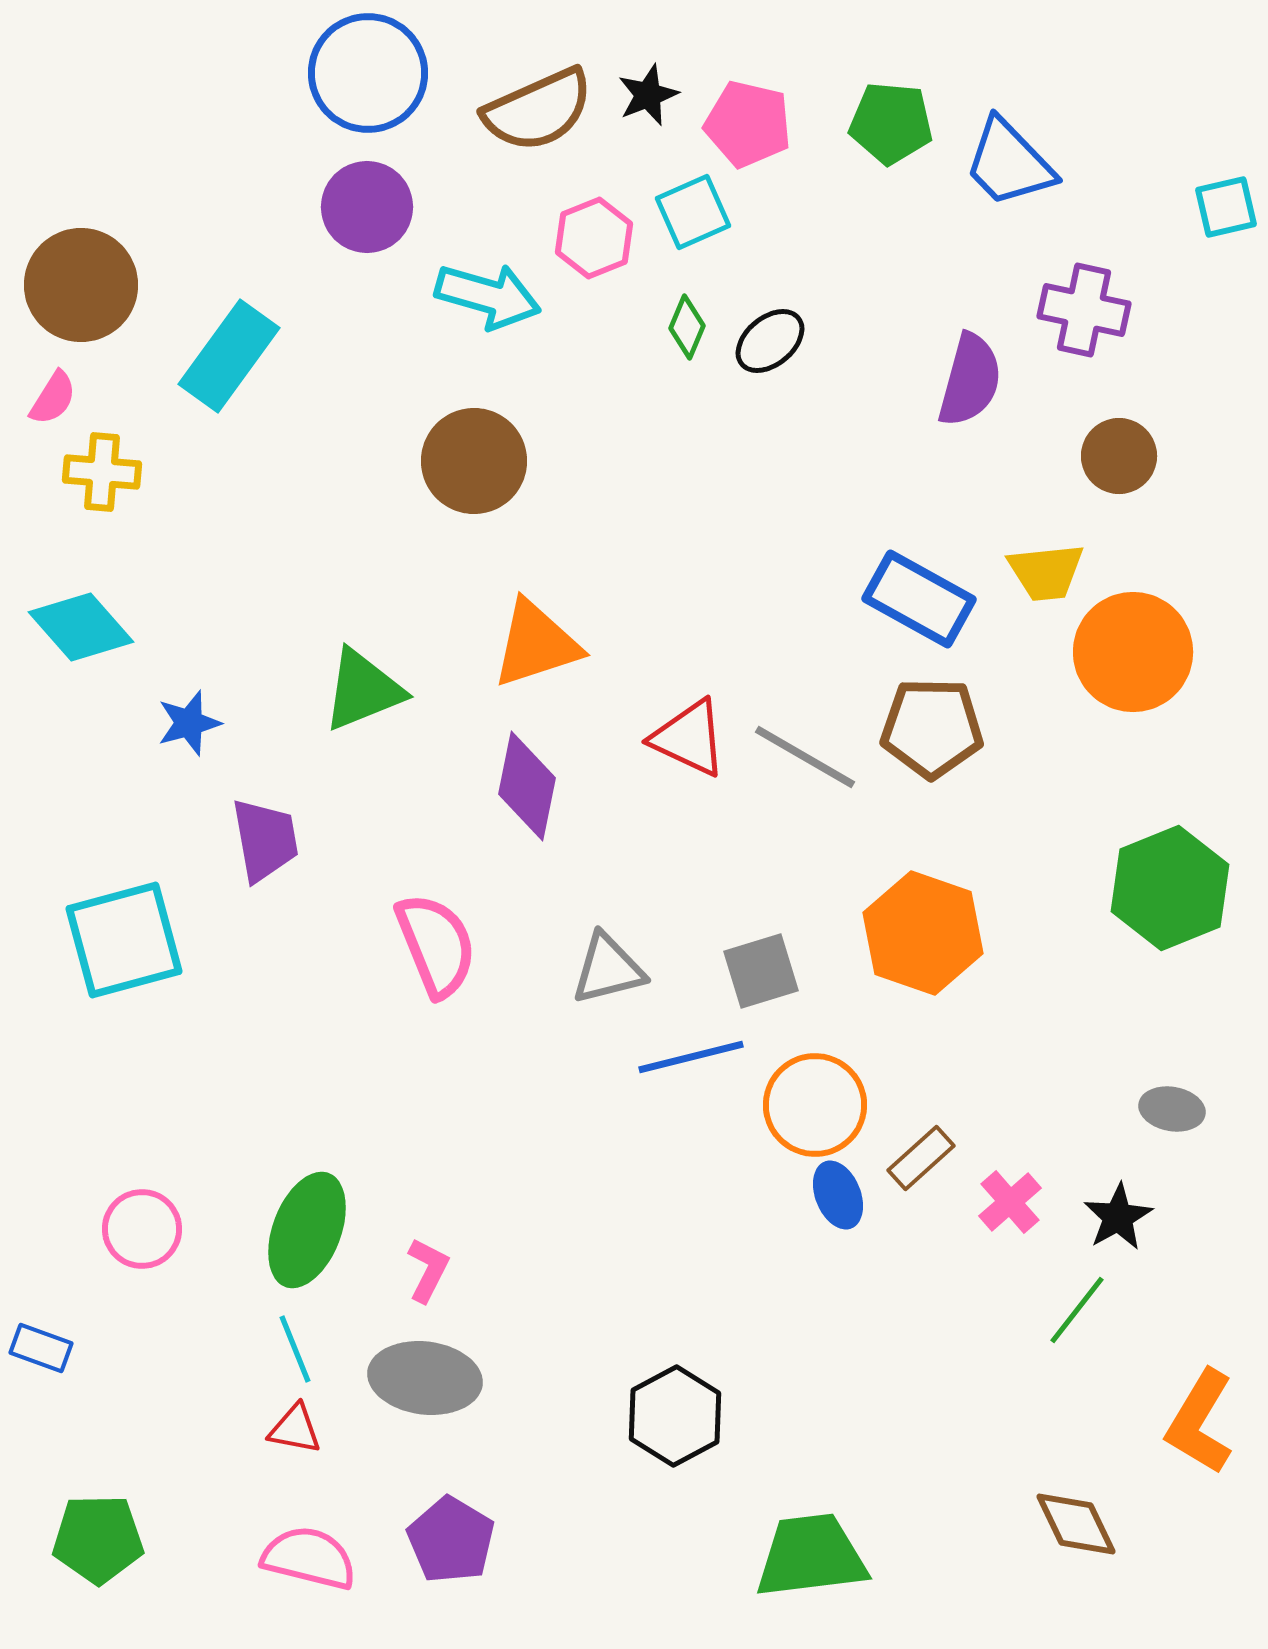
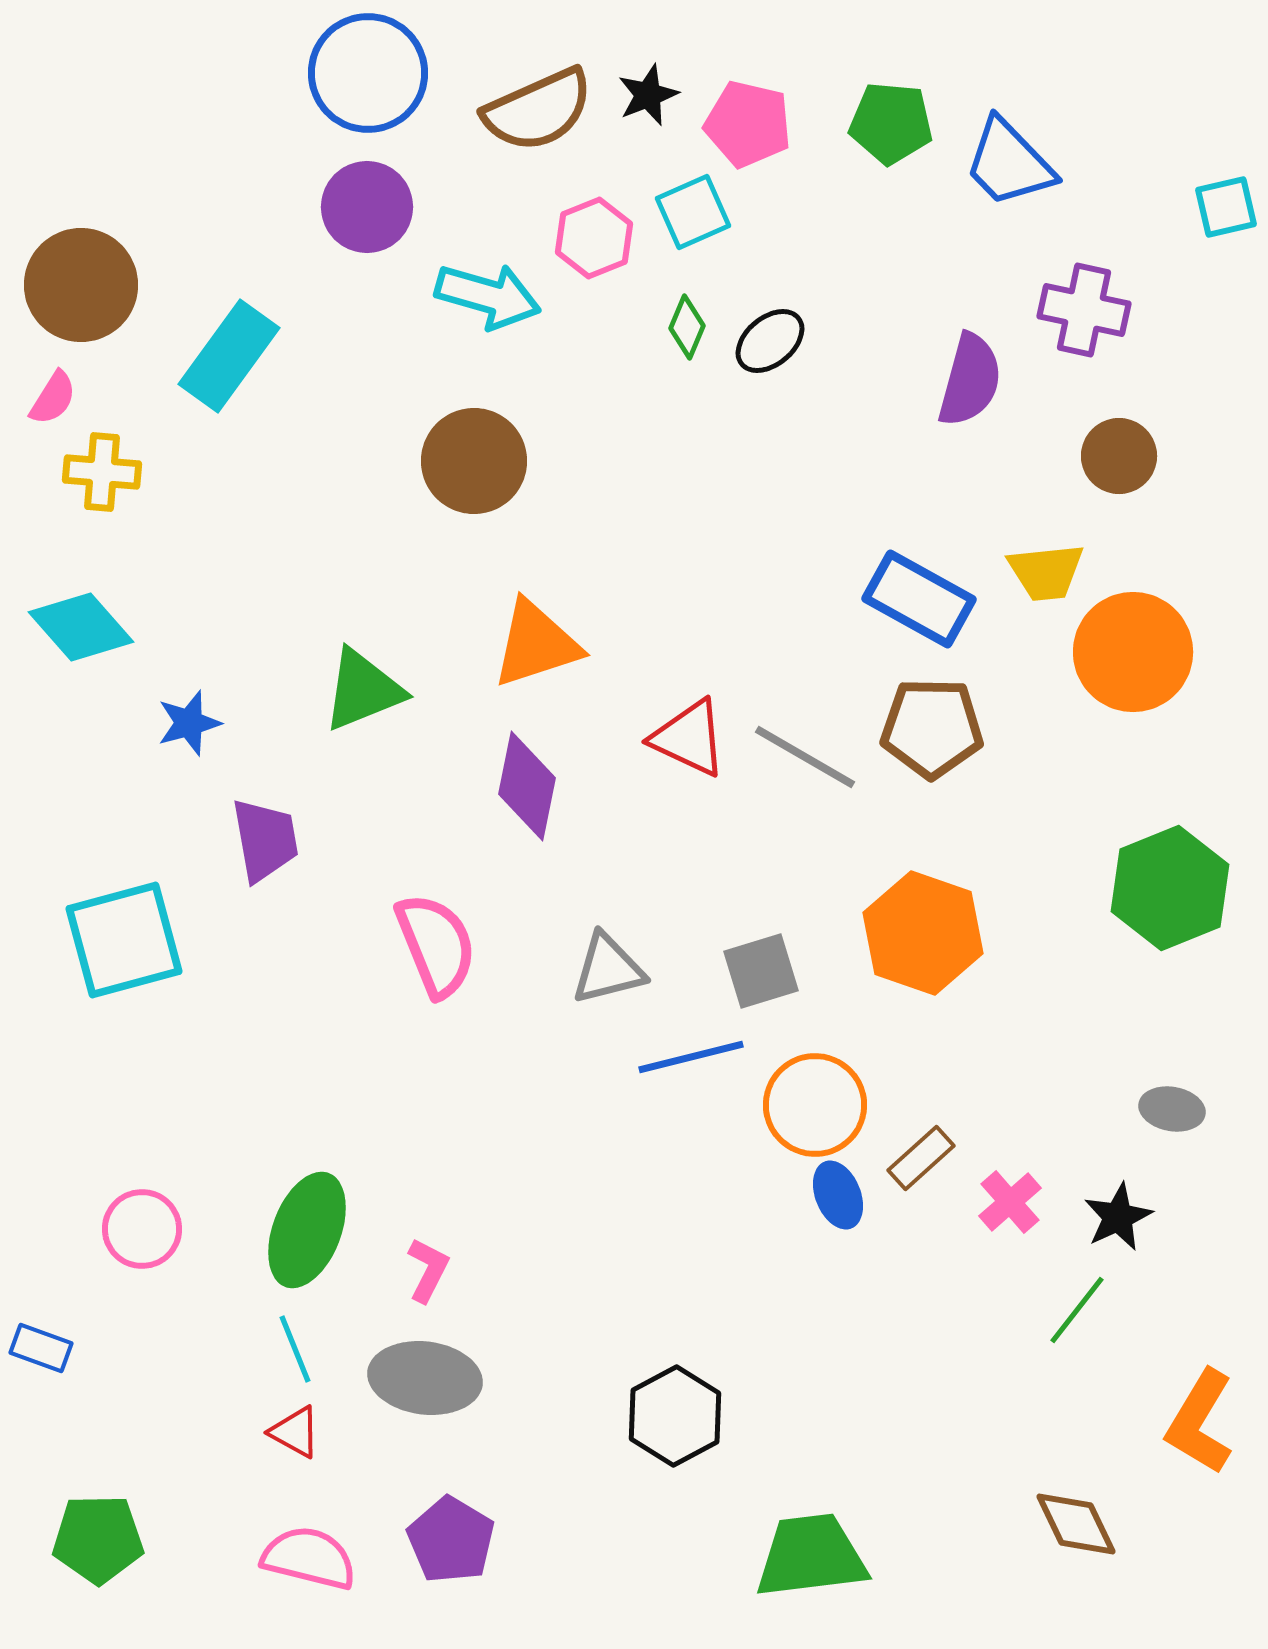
black star at (1118, 1217): rotated 4 degrees clockwise
red triangle at (295, 1429): moved 3 px down; rotated 18 degrees clockwise
